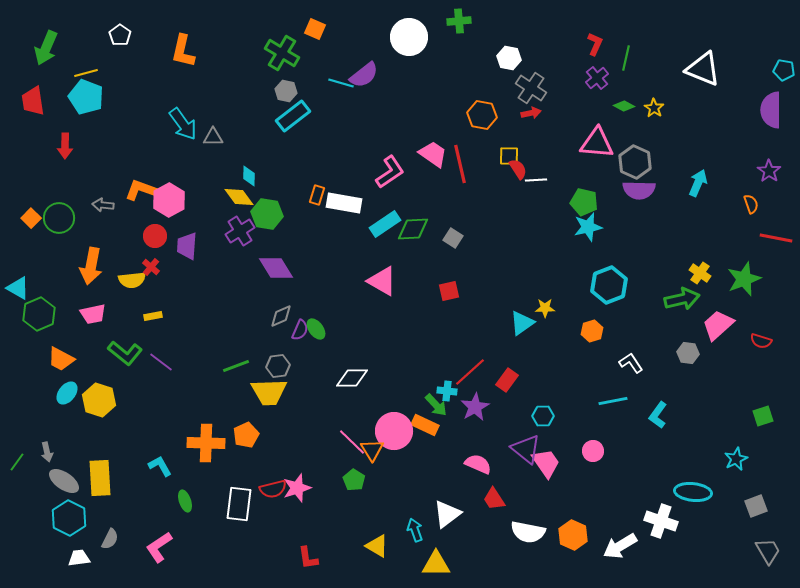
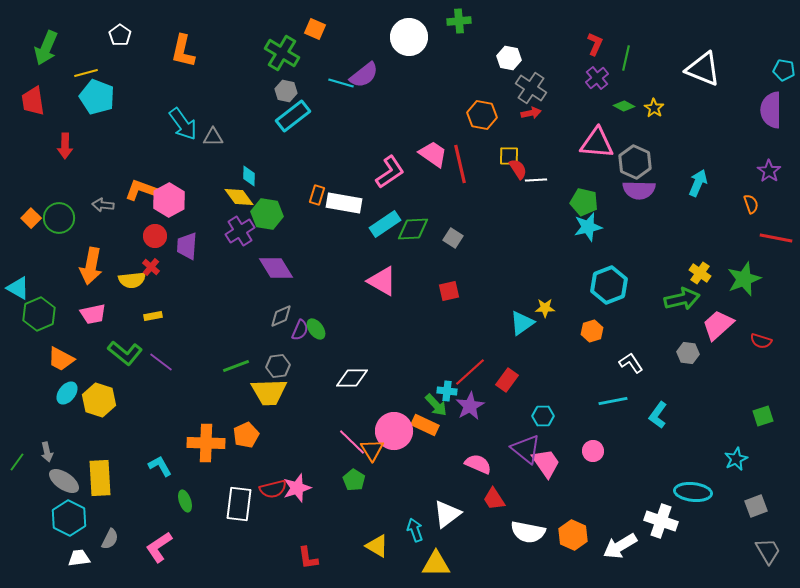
cyan pentagon at (86, 97): moved 11 px right
purple star at (475, 407): moved 5 px left, 1 px up
